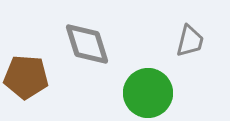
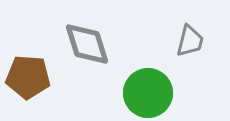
brown pentagon: moved 2 px right
